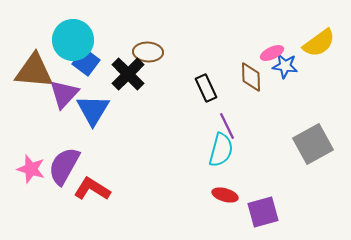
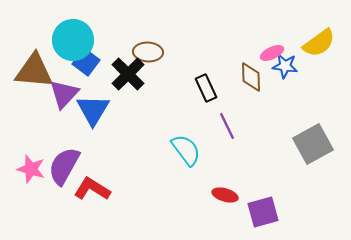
cyan semicircle: moved 35 px left; rotated 52 degrees counterclockwise
